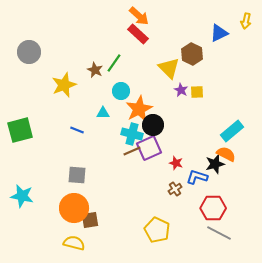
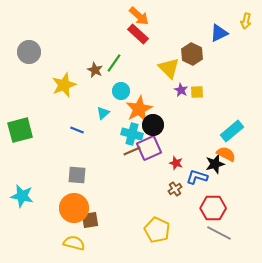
cyan triangle: rotated 40 degrees counterclockwise
